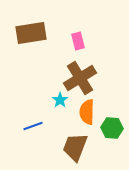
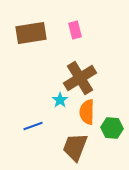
pink rectangle: moved 3 px left, 11 px up
